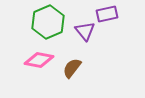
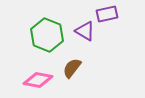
green hexagon: moved 1 px left, 13 px down; rotated 16 degrees counterclockwise
purple triangle: rotated 20 degrees counterclockwise
pink diamond: moved 1 px left, 20 px down
